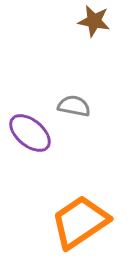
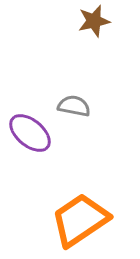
brown star: rotated 24 degrees counterclockwise
orange trapezoid: moved 2 px up
